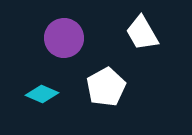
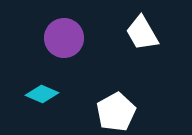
white pentagon: moved 10 px right, 25 px down
